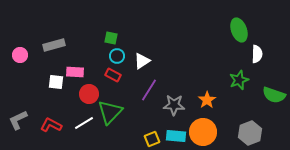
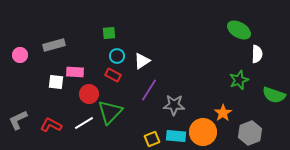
green ellipse: rotated 40 degrees counterclockwise
green square: moved 2 px left, 5 px up; rotated 16 degrees counterclockwise
orange star: moved 16 px right, 13 px down
